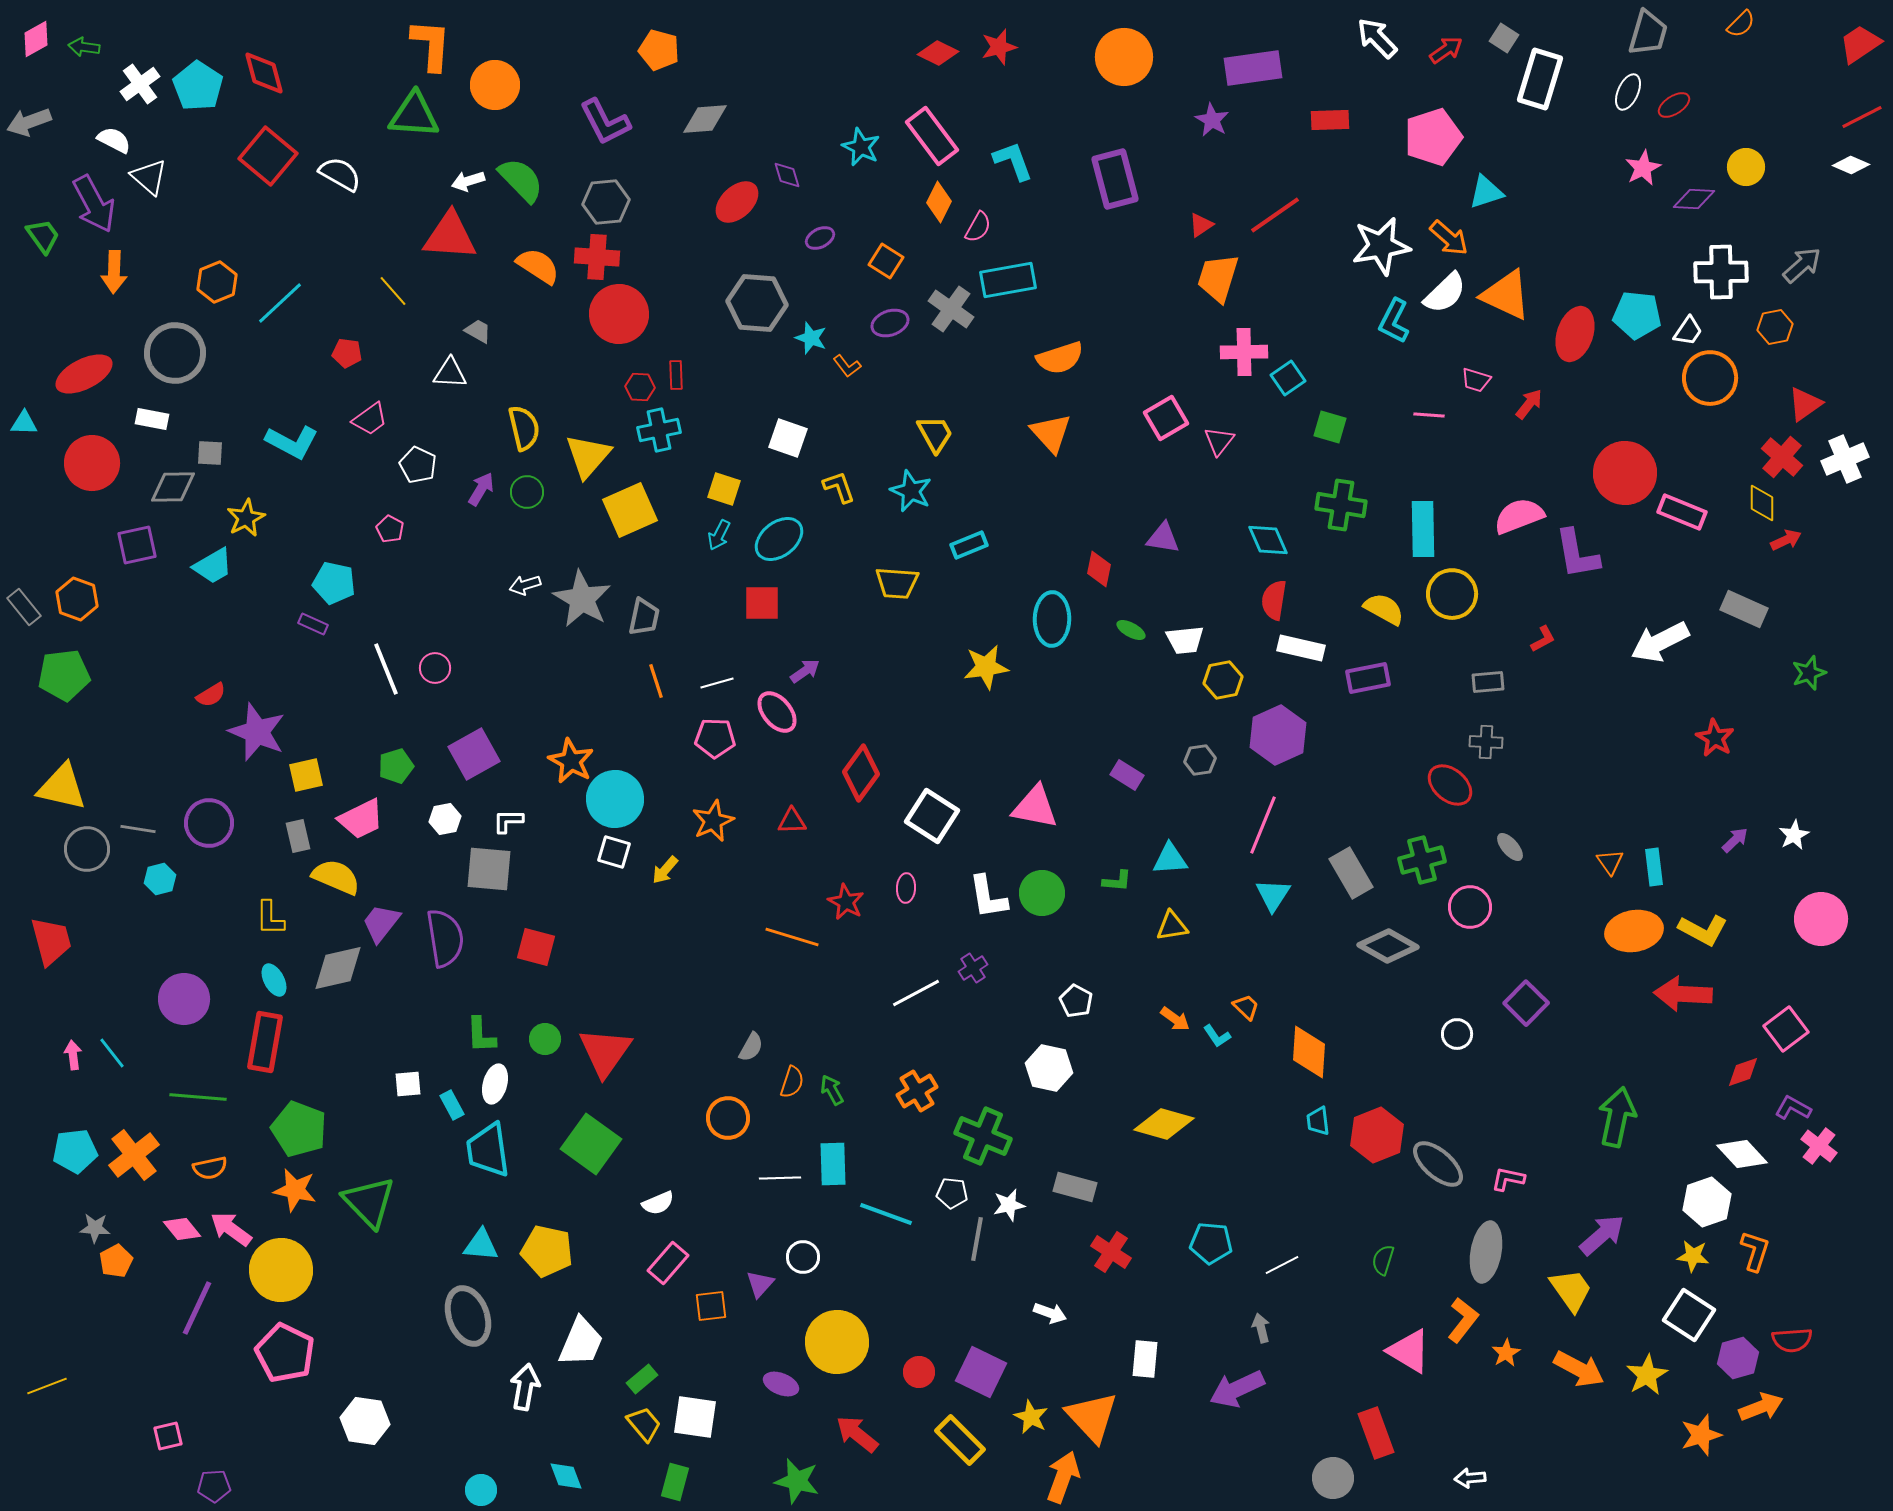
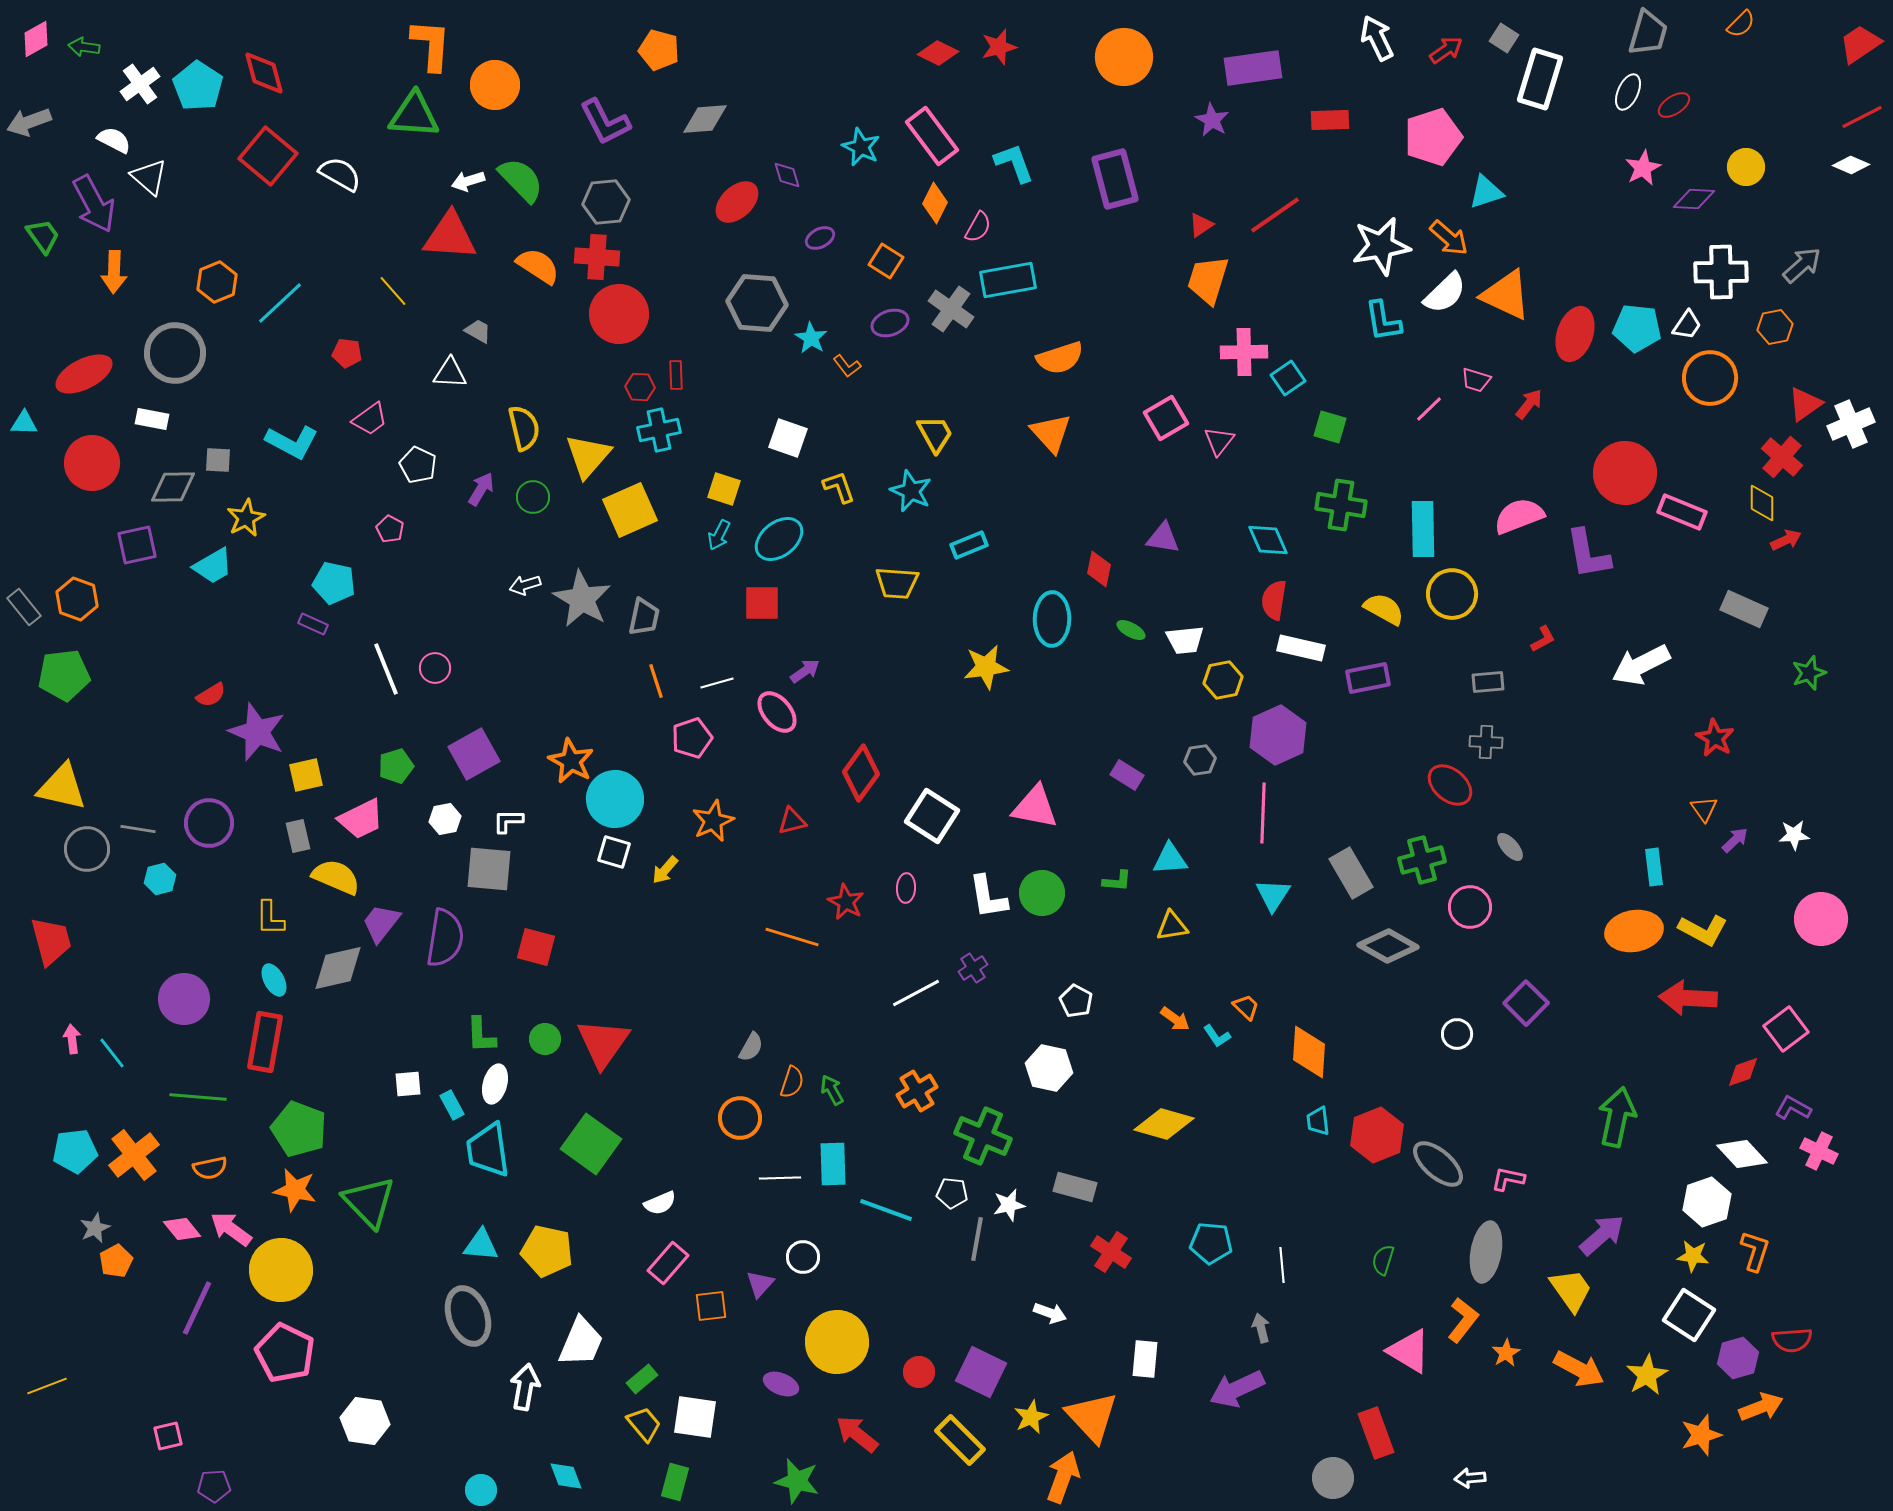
white arrow at (1377, 38): rotated 18 degrees clockwise
cyan L-shape at (1013, 161): moved 1 px right, 2 px down
orange diamond at (939, 202): moved 4 px left, 1 px down
orange trapezoid at (1218, 278): moved 10 px left, 2 px down
cyan pentagon at (1637, 315): moved 13 px down
cyan L-shape at (1394, 321): moved 11 px left; rotated 36 degrees counterclockwise
white trapezoid at (1688, 331): moved 1 px left, 6 px up
cyan star at (811, 338): rotated 12 degrees clockwise
pink line at (1429, 415): moved 6 px up; rotated 48 degrees counterclockwise
gray square at (210, 453): moved 8 px right, 7 px down
white cross at (1845, 459): moved 6 px right, 35 px up
green circle at (527, 492): moved 6 px right, 5 px down
purple L-shape at (1577, 554): moved 11 px right
white arrow at (1660, 642): moved 19 px left, 23 px down
pink pentagon at (715, 738): moved 23 px left; rotated 21 degrees counterclockwise
red triangle at (792, 821): rotated 12 degrees counterclockwise
pink line at (1263, 825): moved 12 px up; rotated 20 degrees counterclockwise
white star at (1794, 835): rotated 24 degrees clockwise
orange triangle at (1610, 862): moved 94 px right, 53 px up
purple semicircle at (445, 938): rotated 18 degrees clockwise
red arrow at (1683, 994): moved 5 px right, 4 px down
red triangle at (605, 1052): moved 2 px left, 9 px up
pink arrow at (73, 1055): moved 1 px left, 16 px up
orange circle at (728, 1118): moved 12 px right
pink cross at (1819, 1146): moved 5 px down; rotated 12 degrees counterclockwise
white semicircle at (658, 1203): moved 2 px right
cyan line at (886, 1214): moved 4 px up
gray star at (95, 1228): rotated 28 degrees counterclockwise
white line at (1282, 1265): rotated 68 degrees counterclockwise
yellow star at (1031, 1417): rotated 20 degrees clockwise
